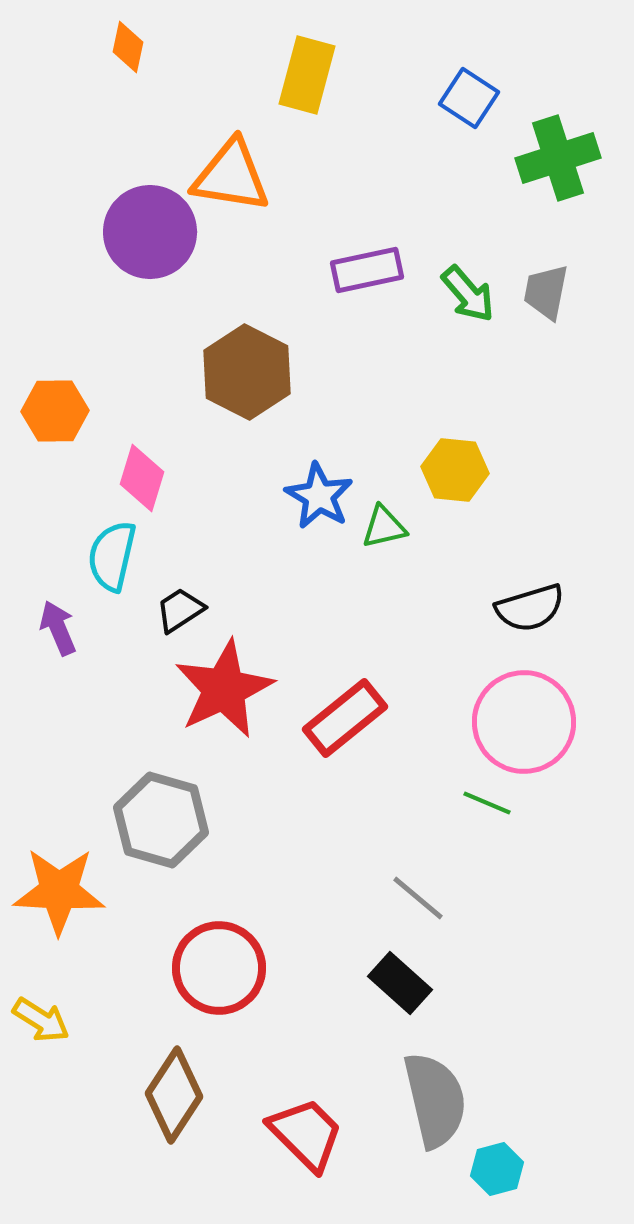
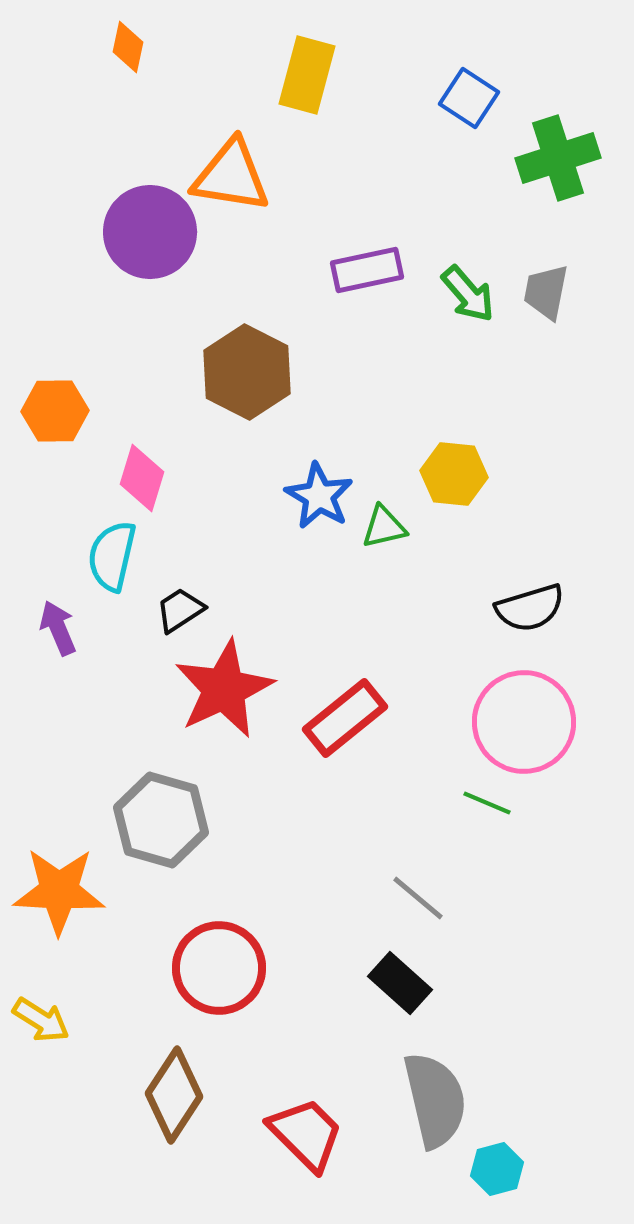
yellow hexagon: moved 1 px left, 4 px down
